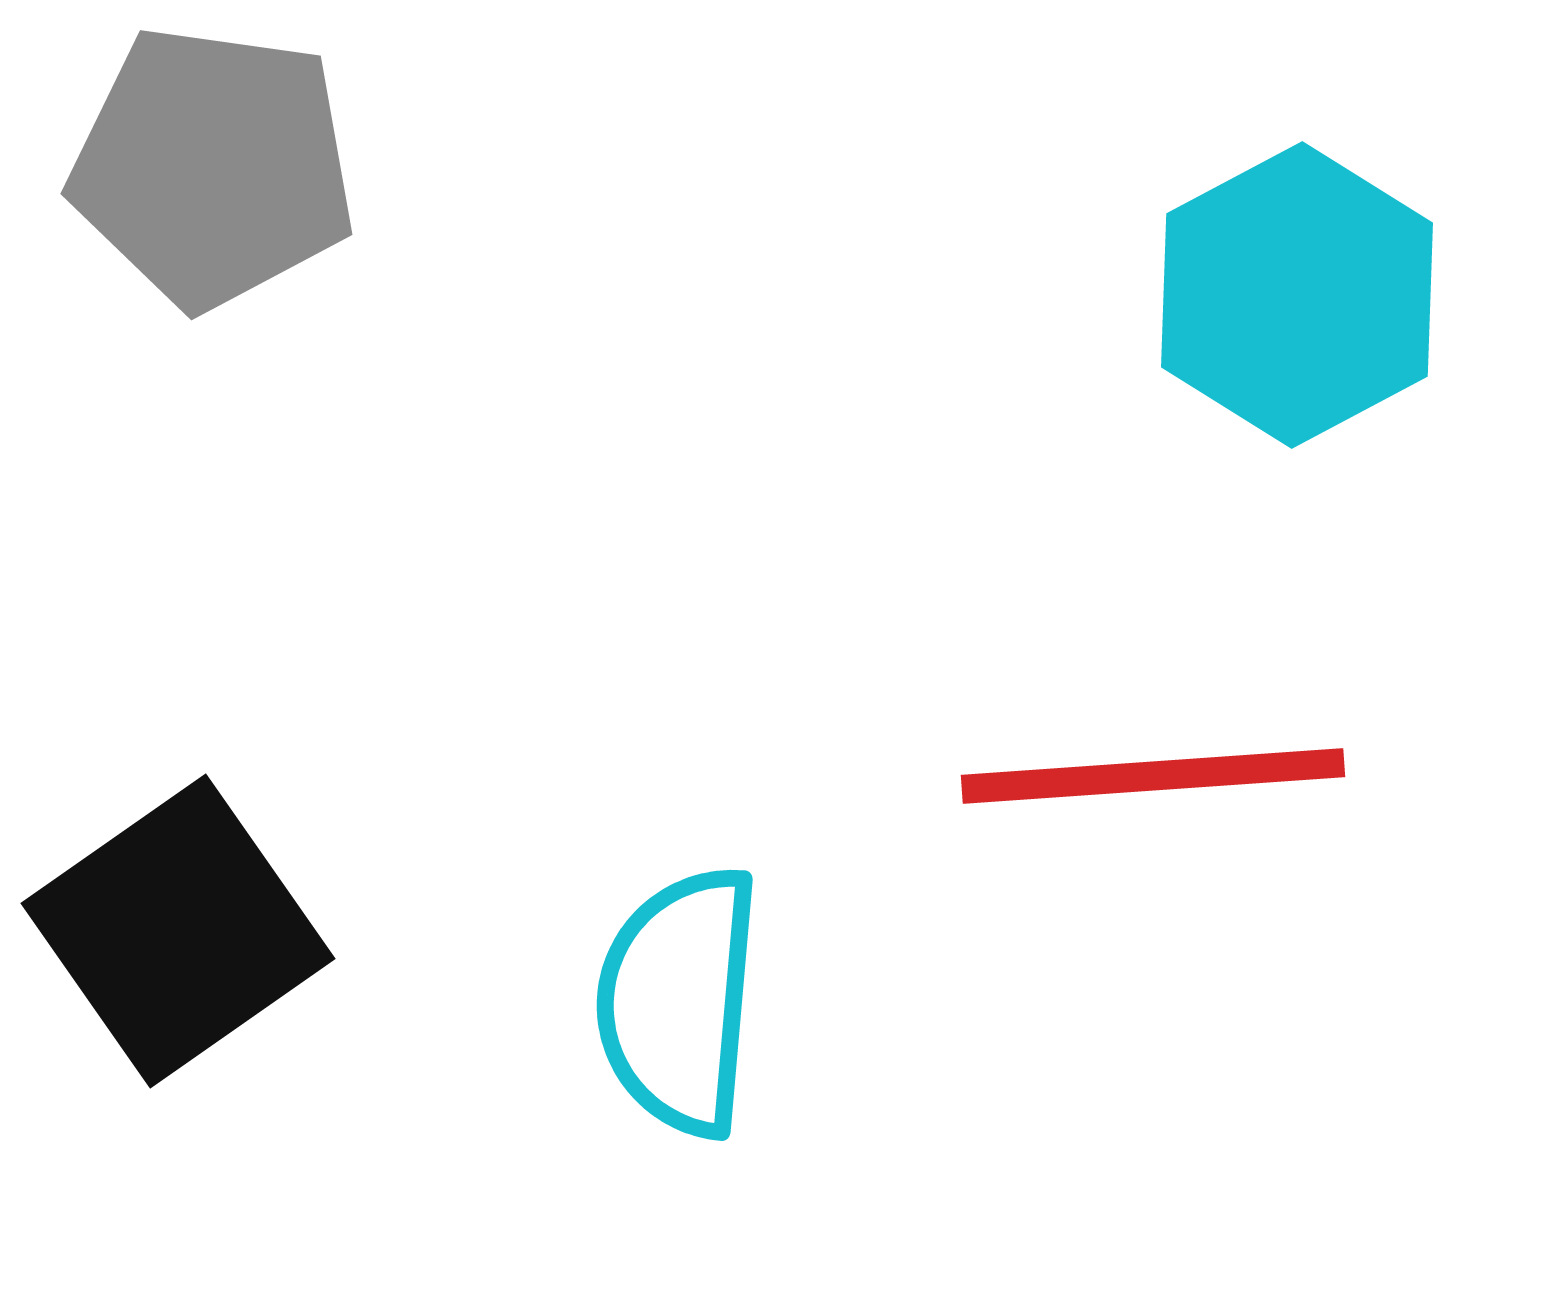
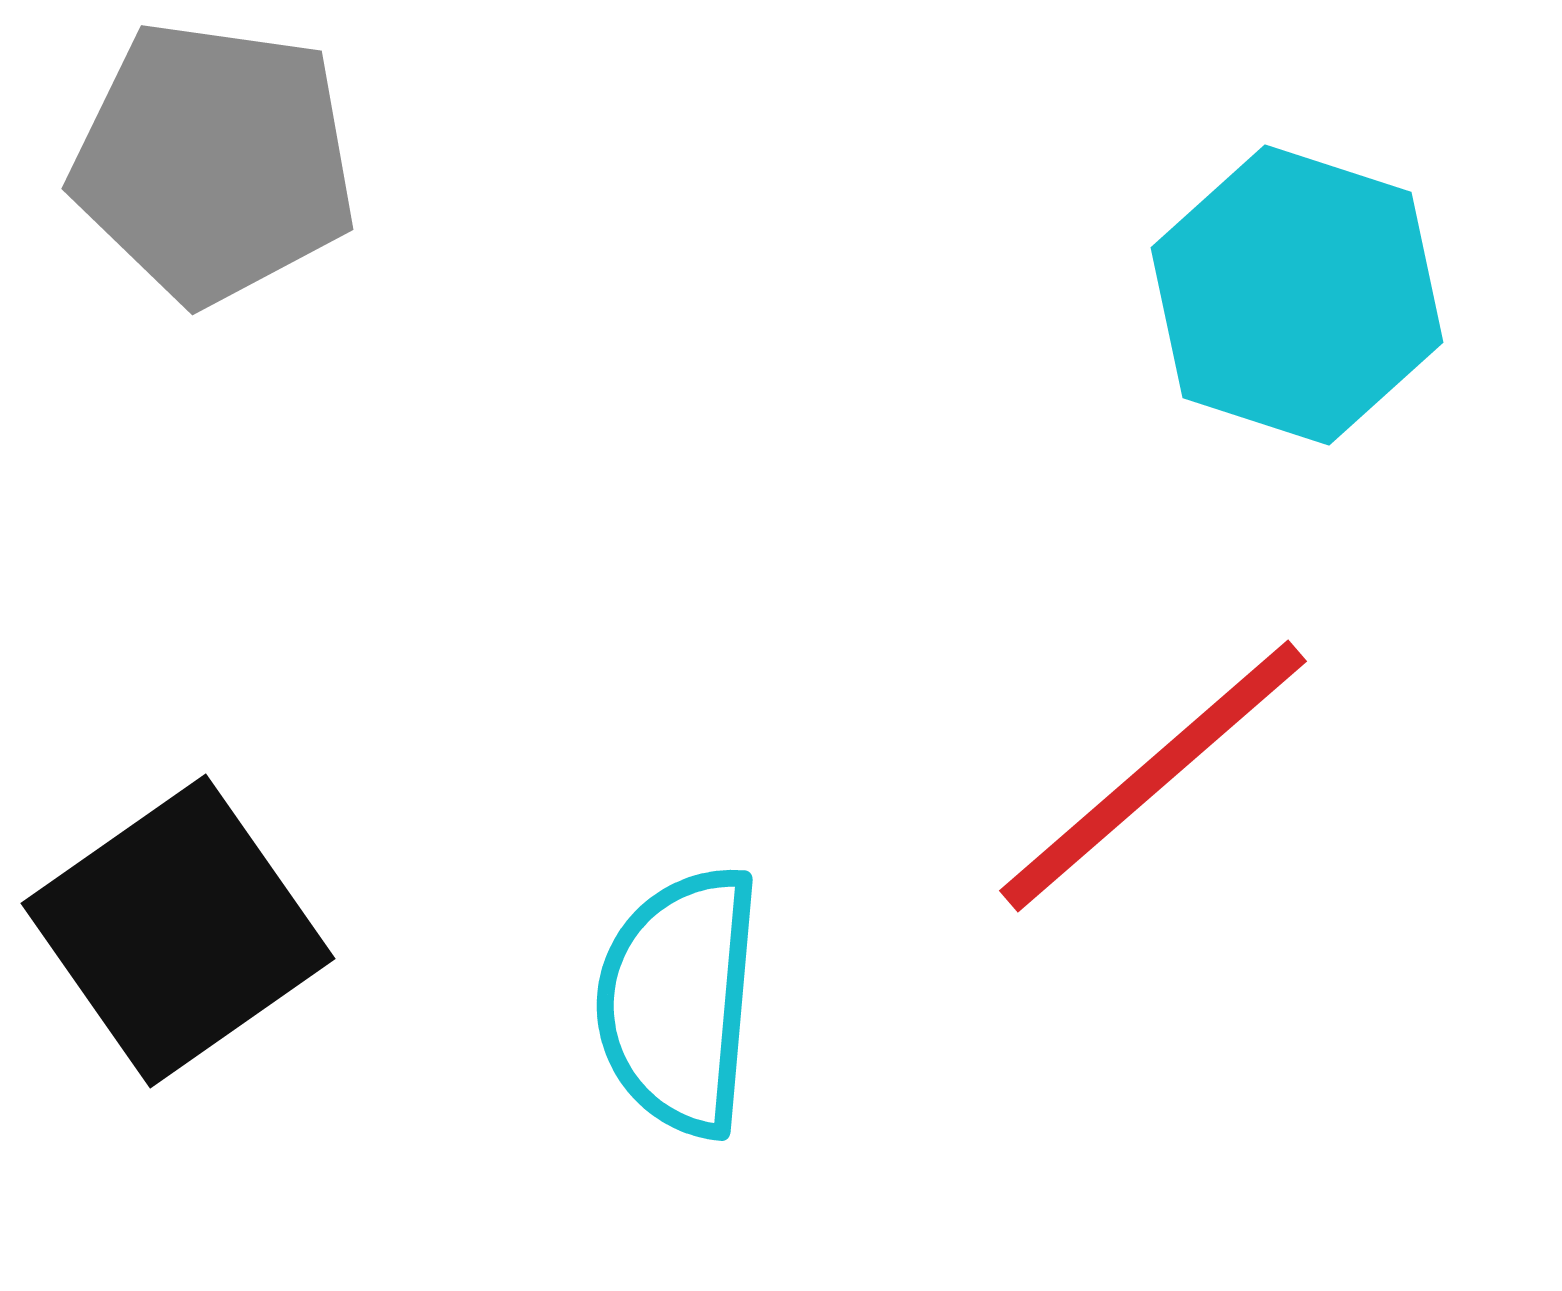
gray pentagon: moved 1 px right, 5 px up
cyan hexagon: rotated 14 degrees counterclockwise
red line: rotated 37 degrees counterclockwise
